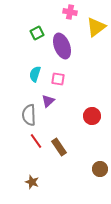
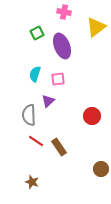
pink cross: moved 6 px left
pink square: rotated 16 degrees counterclockwise
red line: rotated 21 degrees counterclockwise
brown circle: moved 1 px right
